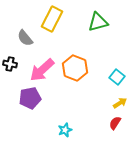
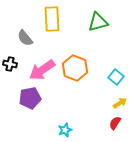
yellow rectangle: rotated 30 degrees counterclockwise
pink arrow: rotated 8 degrees clockwise
cyan square: moved 1 px left
